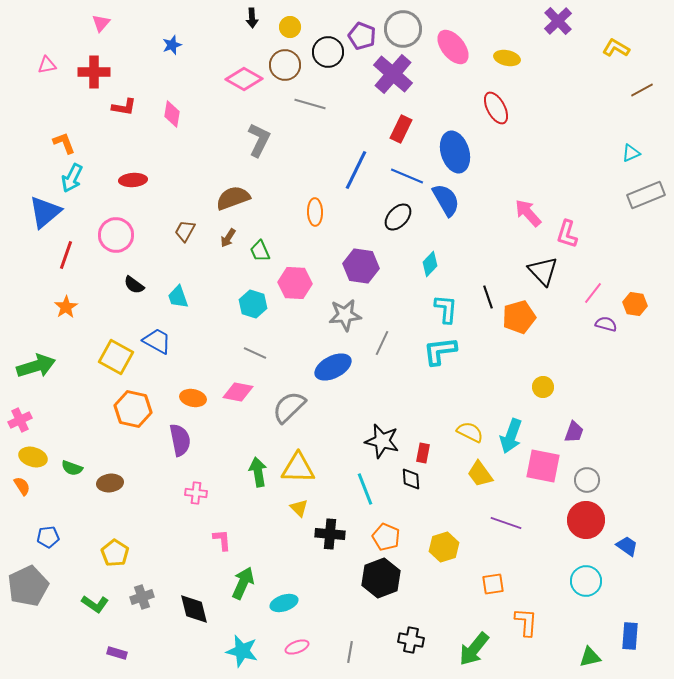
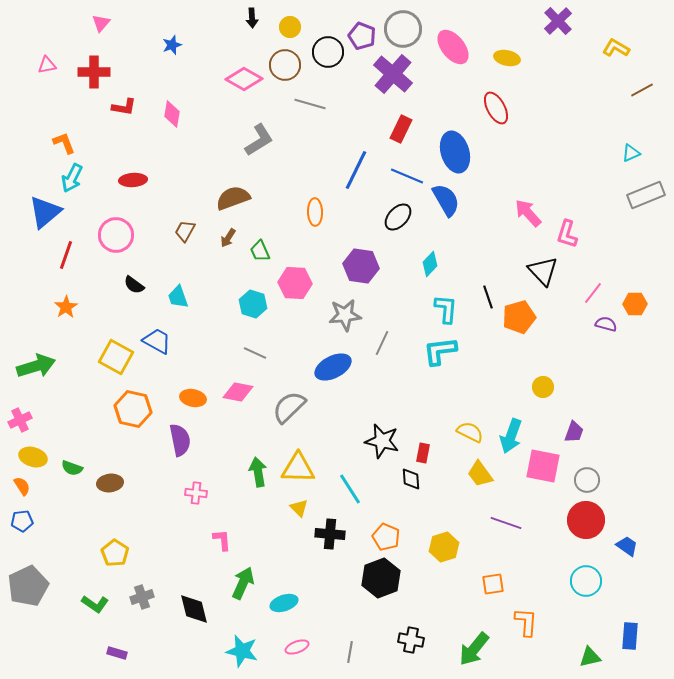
gray L-shape at (259, 140): rotated 32 degrees clockwise
orange hexagon at (635, 304): rotated 10 degrees counterclockwise
cyan line at (365, 489): moved 15 px left; rotated 12 degrees counterclockwise
blue pentagon at (48, 537): moved 26 px left, 16 px up
